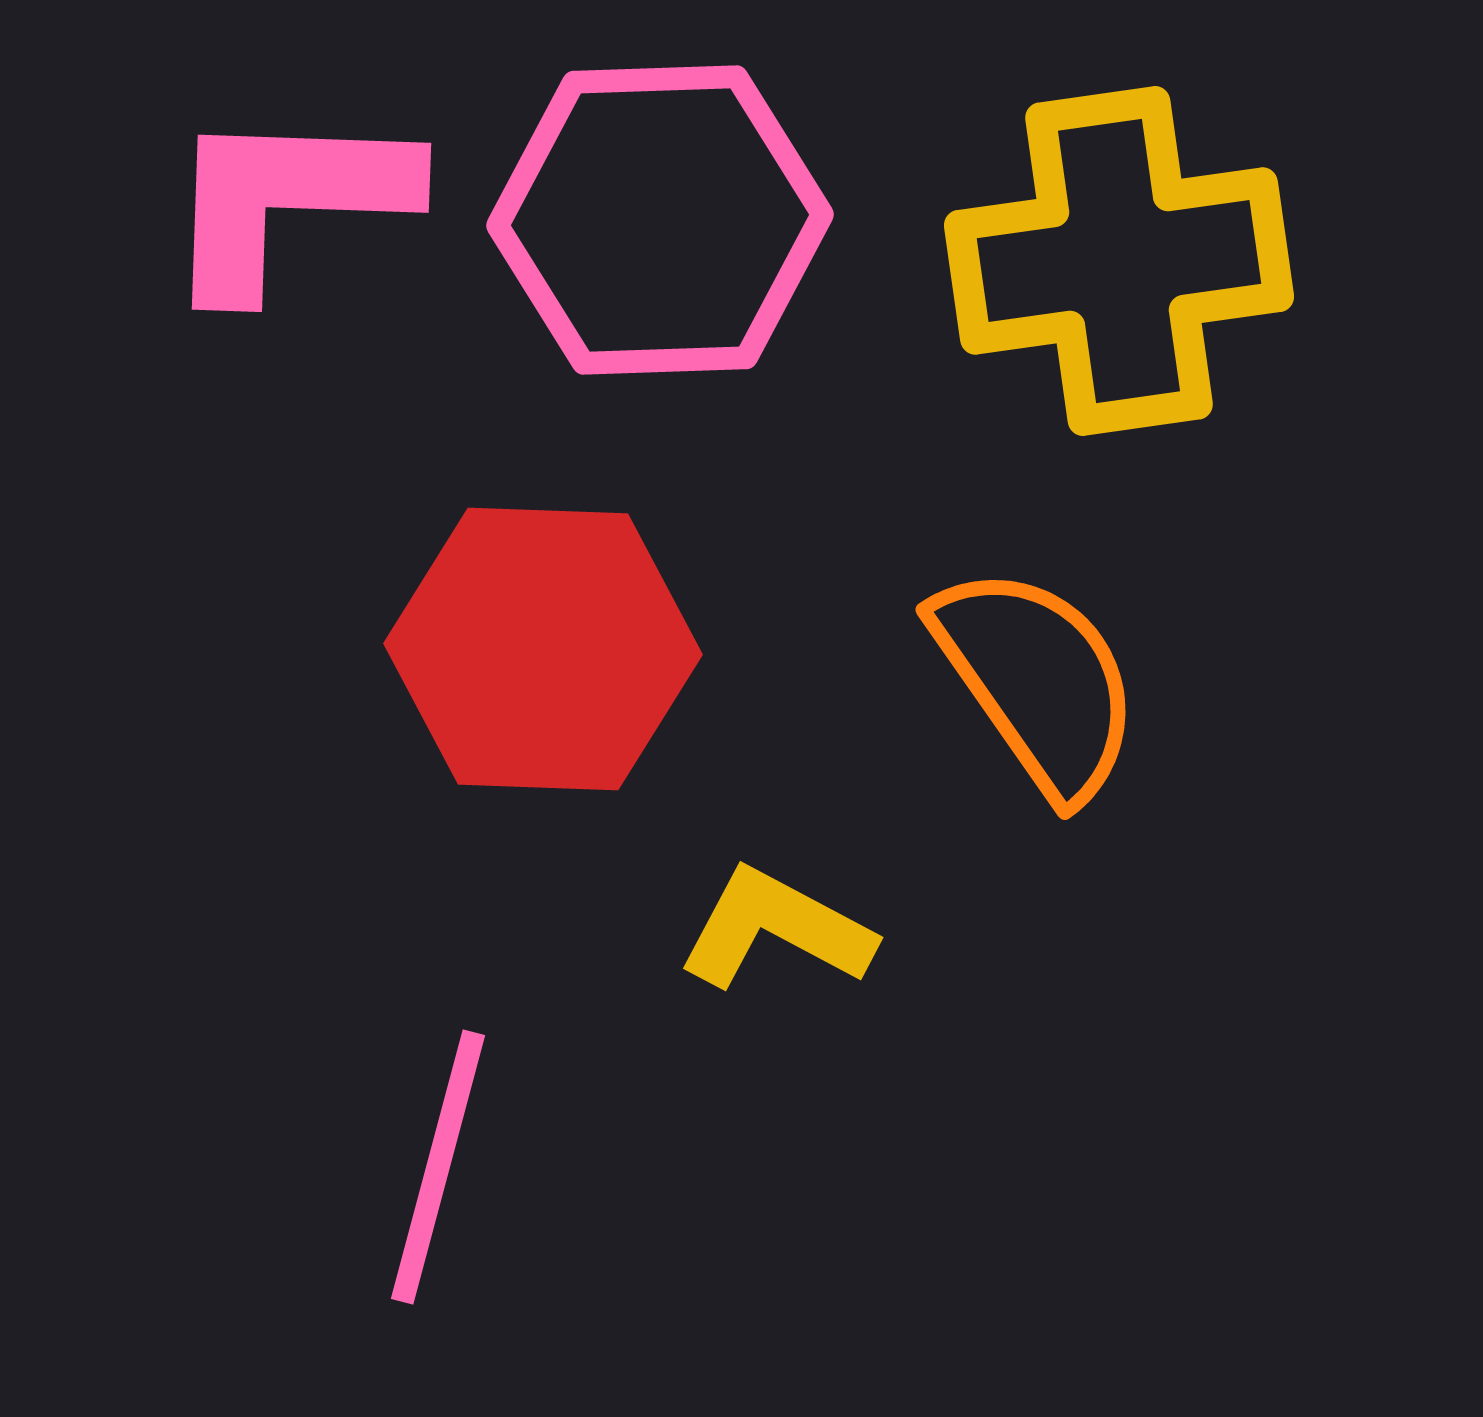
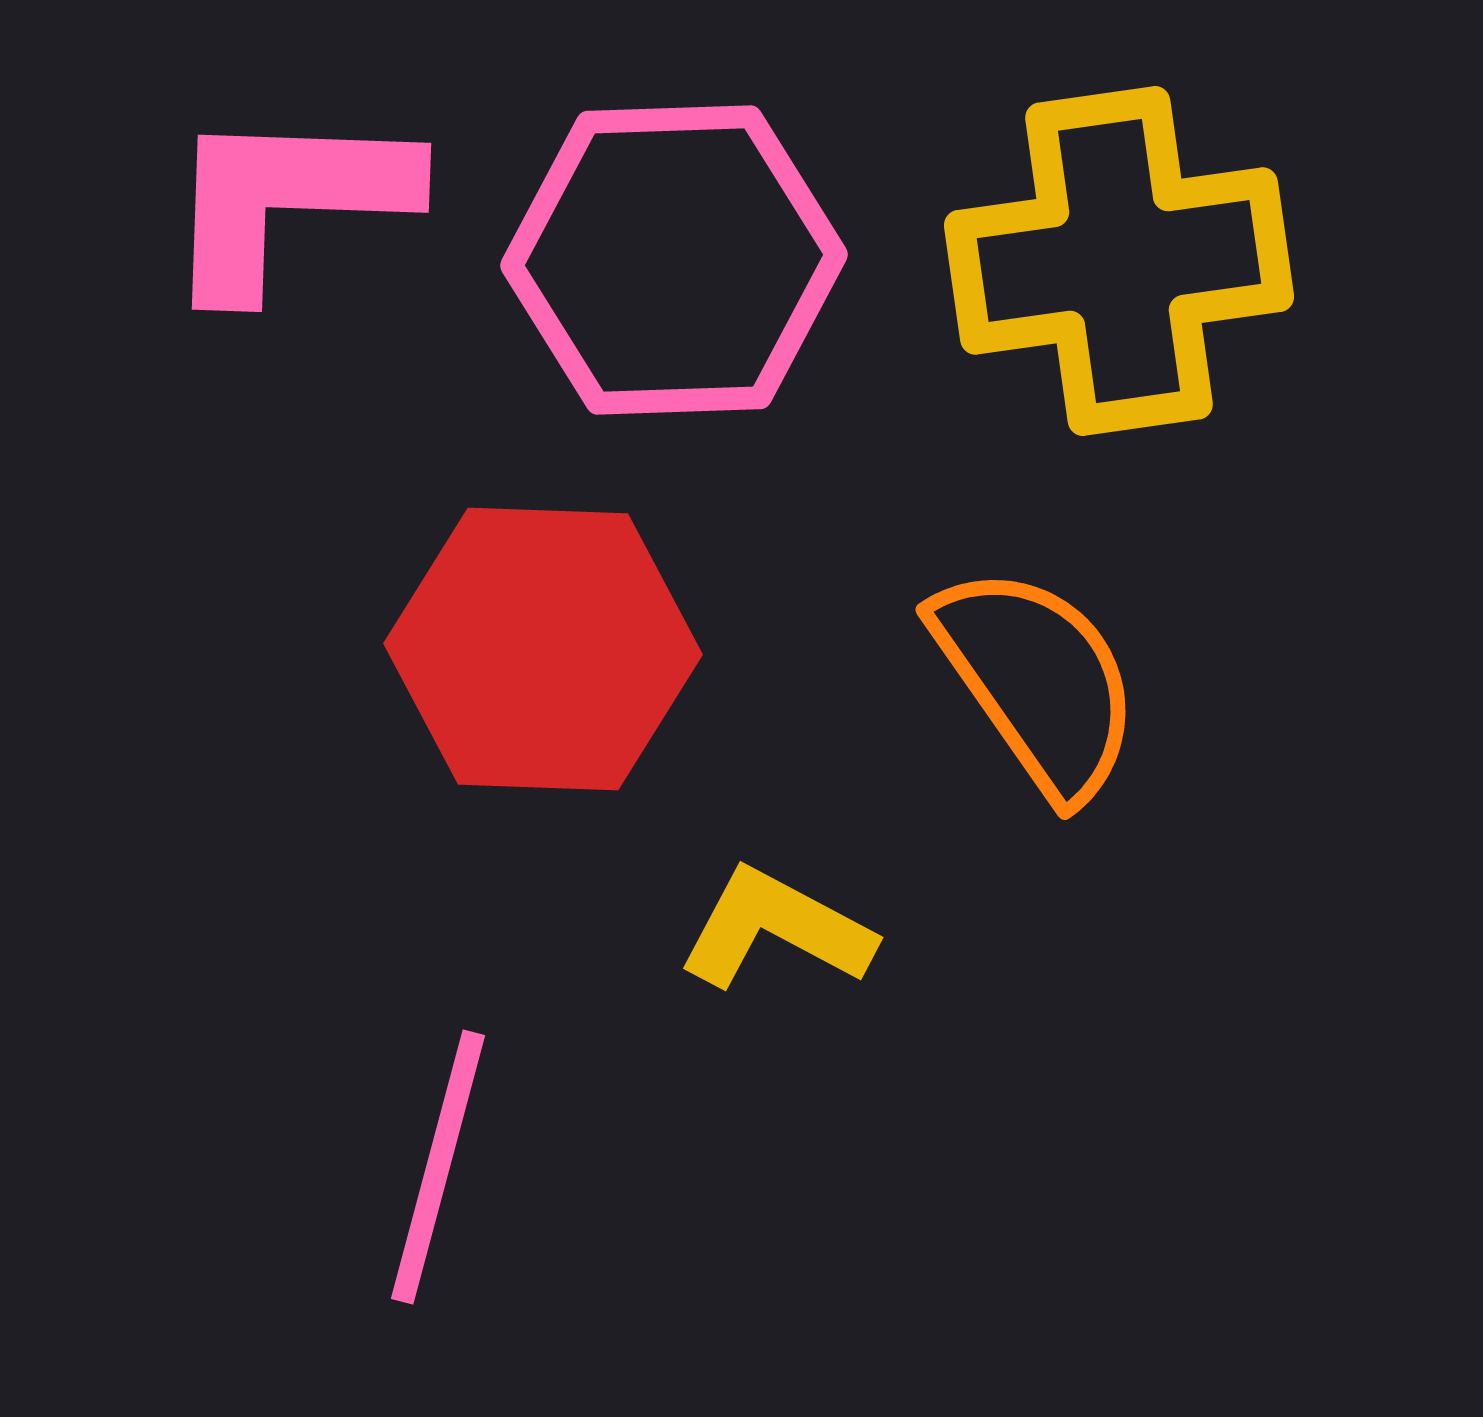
pink hexagon: moved 14 px right, 40 px down
